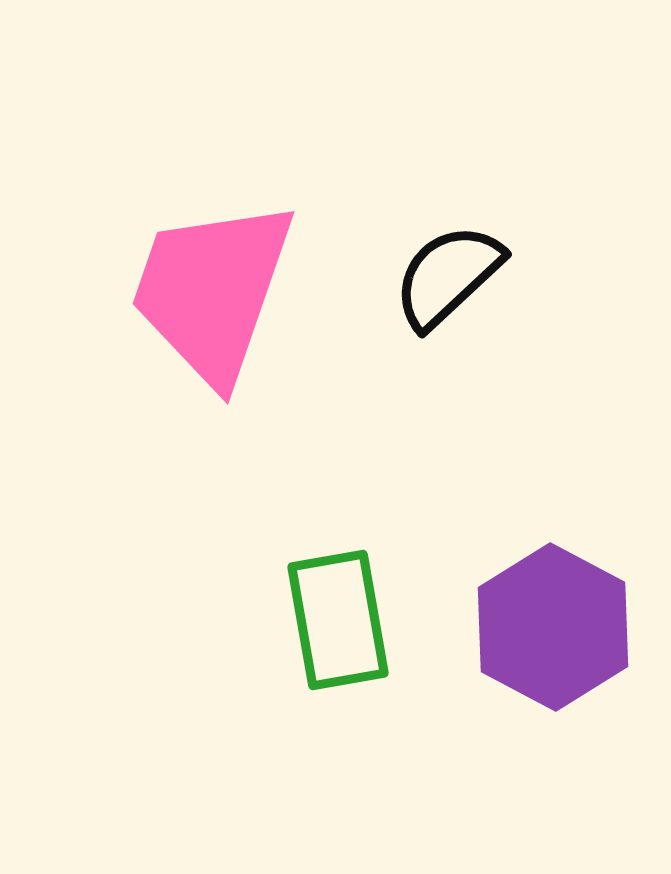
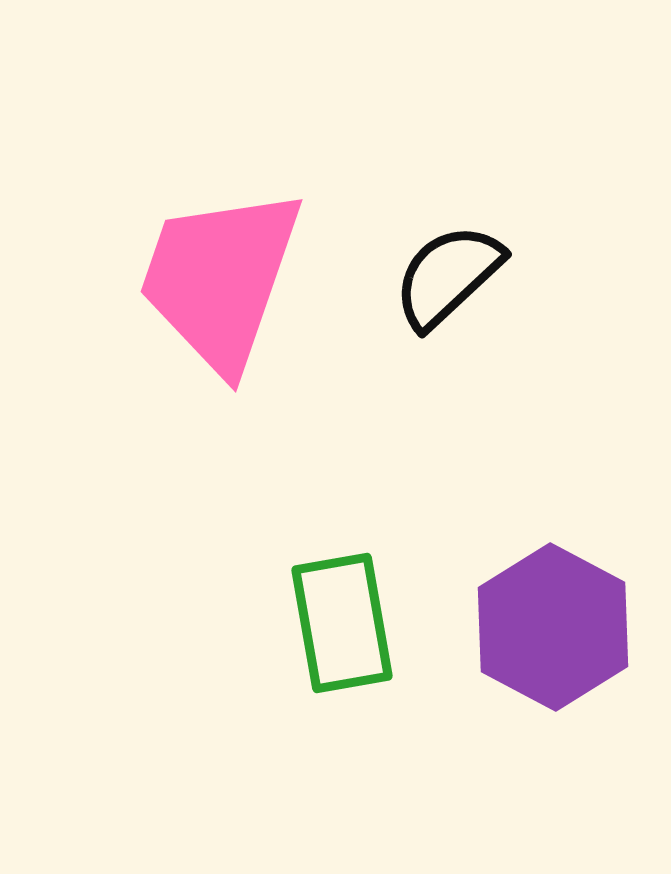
pink trapezoid: moved 8 px right, 12 px up
green rectangle: moved 4 px right, 3 px down
